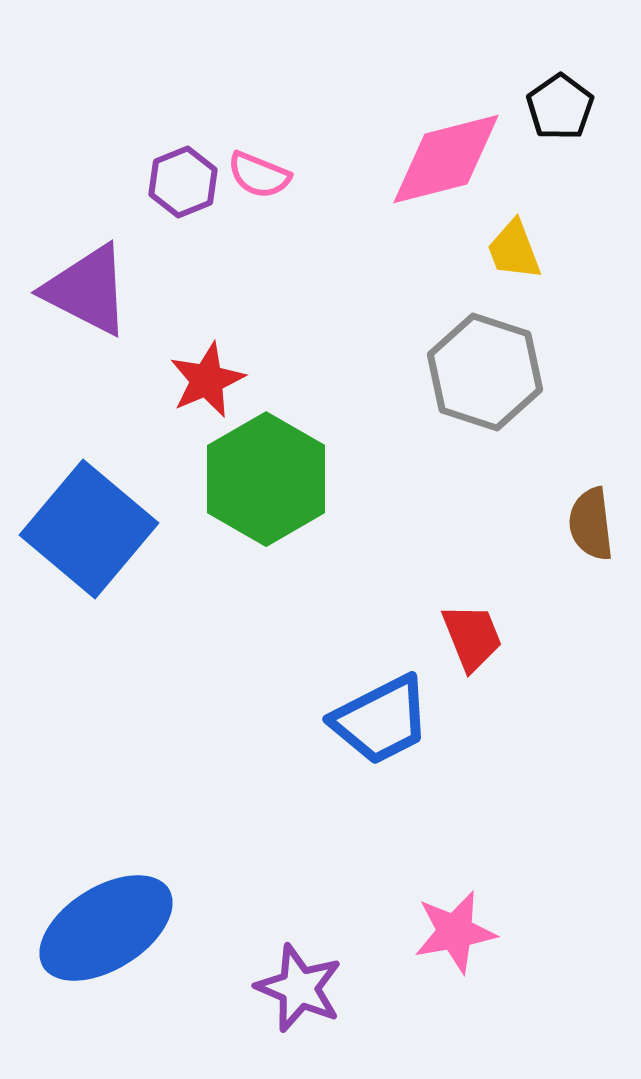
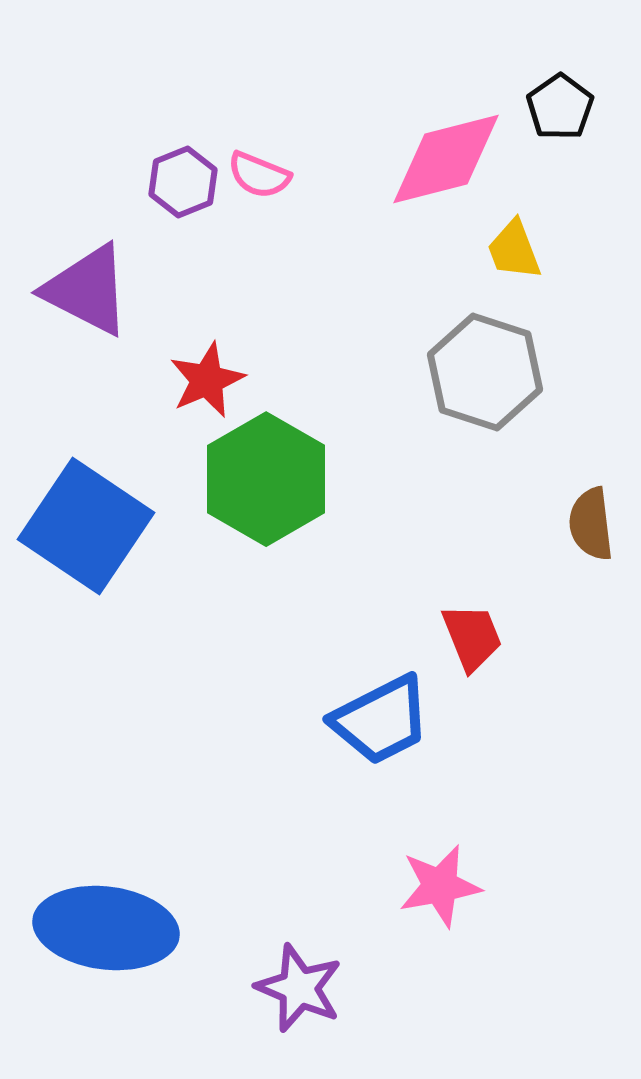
blue square: moved 3 px left, 3 px up; rotated 6 degrees counterclockwise
blue ellipse: rotated 39 degrees clockwise
pink star: moved 15 px left, 46 px up
